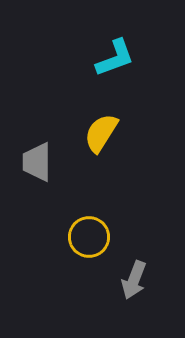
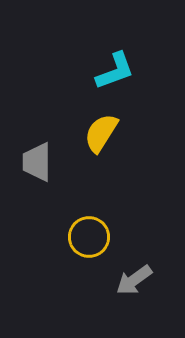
cyan L-shape: moved 13 px down
gray arrow: rotated 33 degrees clockwise
